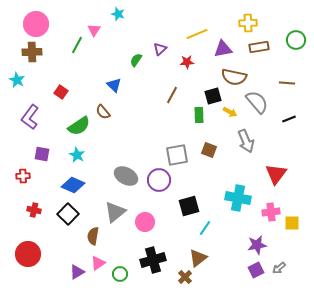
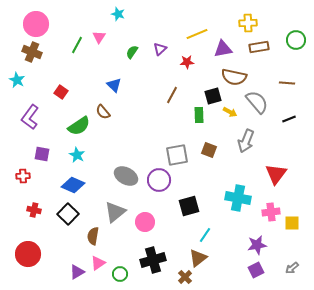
pink triangle at (94, 30): moved 5 px right, 7 px down
brown cross at (32, 52): rotated 24 degrees clockwise
green semicircle at (136, 60): moved 4 px left, 8 px up
gray arrow at (246, 141): rotated 45 degrees clockwise
cyan line at (205, 228): moved 7 px down
gray arrow at (279, 268): moved 13 px right
